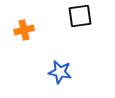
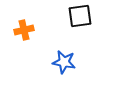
blue star: moved 4 px right, 10 px up
